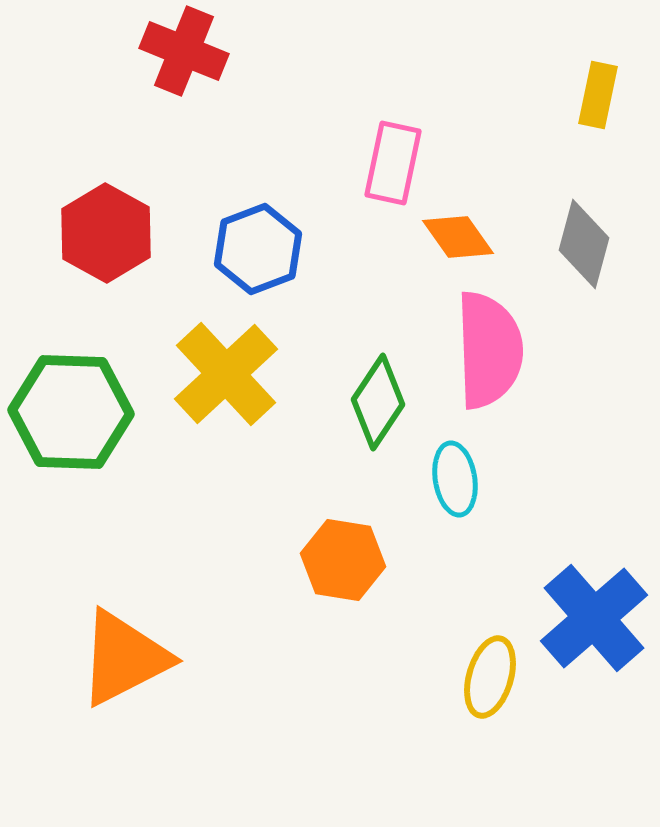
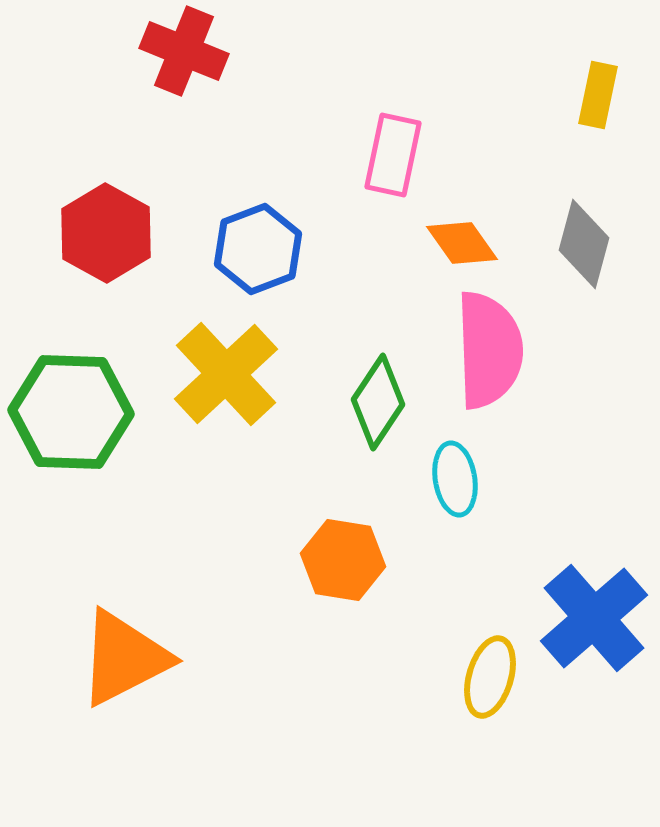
pink rectangle: moved 8 px up
orange diamond: moved 4 px right, 6 px down
